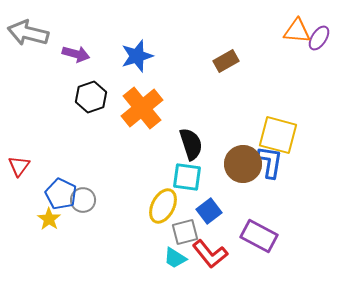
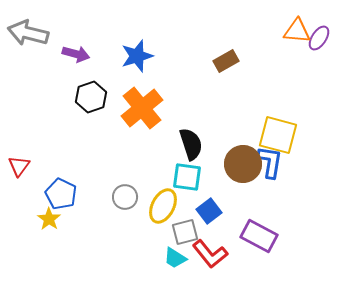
gray circle: moved 42 px right, 3 px up
